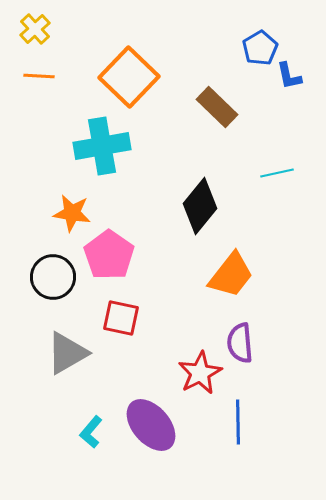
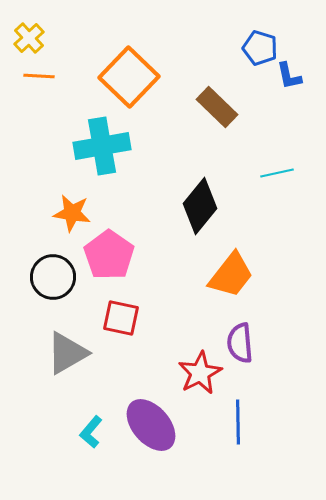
yellow cross: moved 6 px left, 9 px down
blue pentagon: rotated 24 degrees counterclockwise
